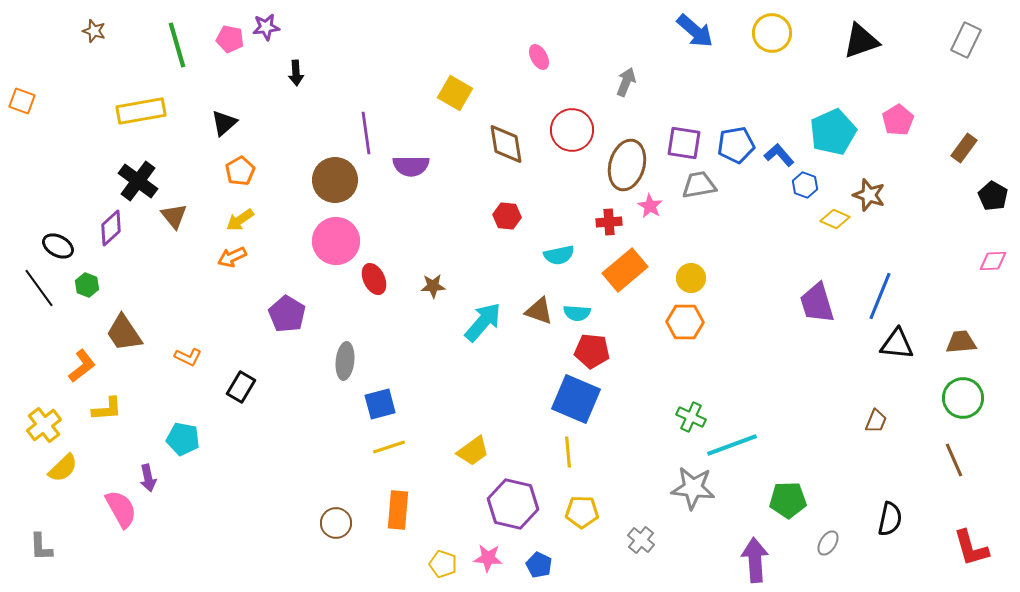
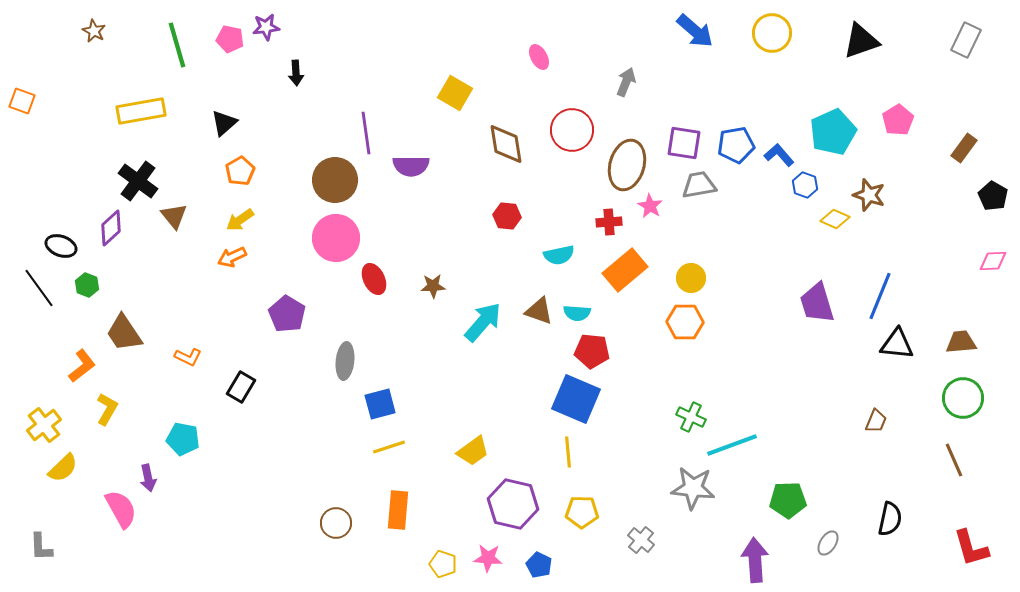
brown star at (94, 31): rotated 10 degrees clockwise
pink circle at (336, 241): moved 3 px up
black ellipse at (58, 246): moved 3 px right; rotated 8 degrees counterclockwise
yellow L-shape at (107, 409): rotated 56 degrees counterclockwise
